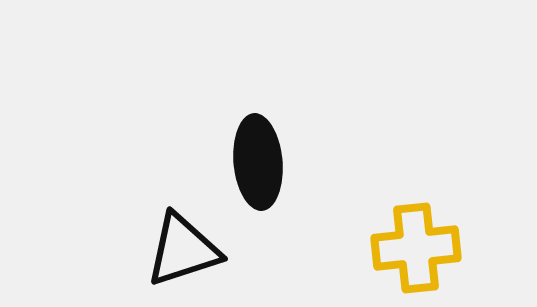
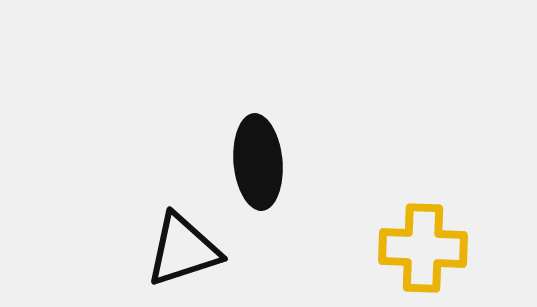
yellow cross: moved 7 px right; rotated 8 degrees clockwise
